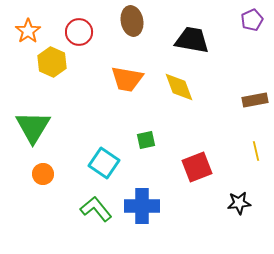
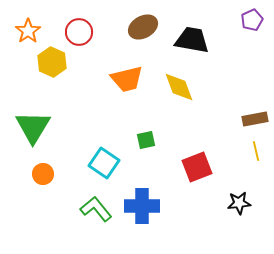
brown ellipse: moved 11 px right, 6 px down; rotated 72 degrees clockwise
orange trapezoid: rotated 24 degrees counterclockwise
brown rectangle: moved 19 px down
